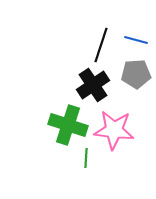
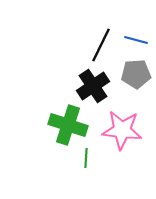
black line: rotated 8 degrees clockwise
black cross: moved 1 px down
pink star: moved 8 px right
